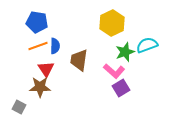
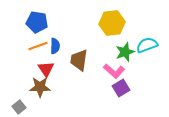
yellow hexagon: rotated 20 degrees clockwise
gray square: rotated 24 degrees clockwise
